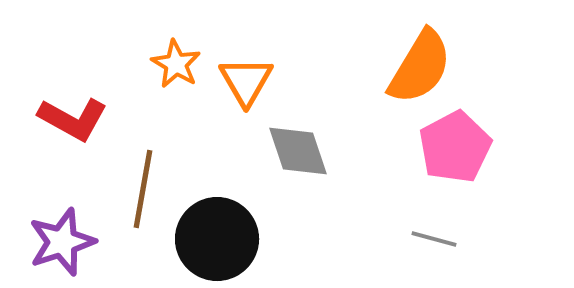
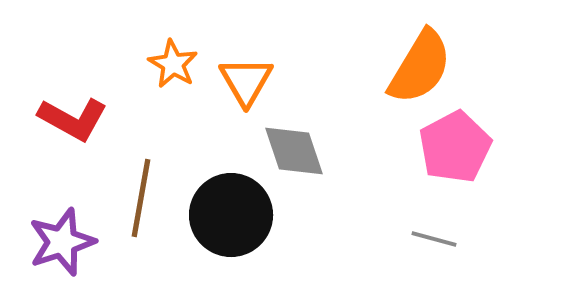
orange star: moved 3 px left
gray diamond: moved 4 px left
brown line: moved 2 px left, 9 px down
black circle: moved 14 px right, 24 px up
